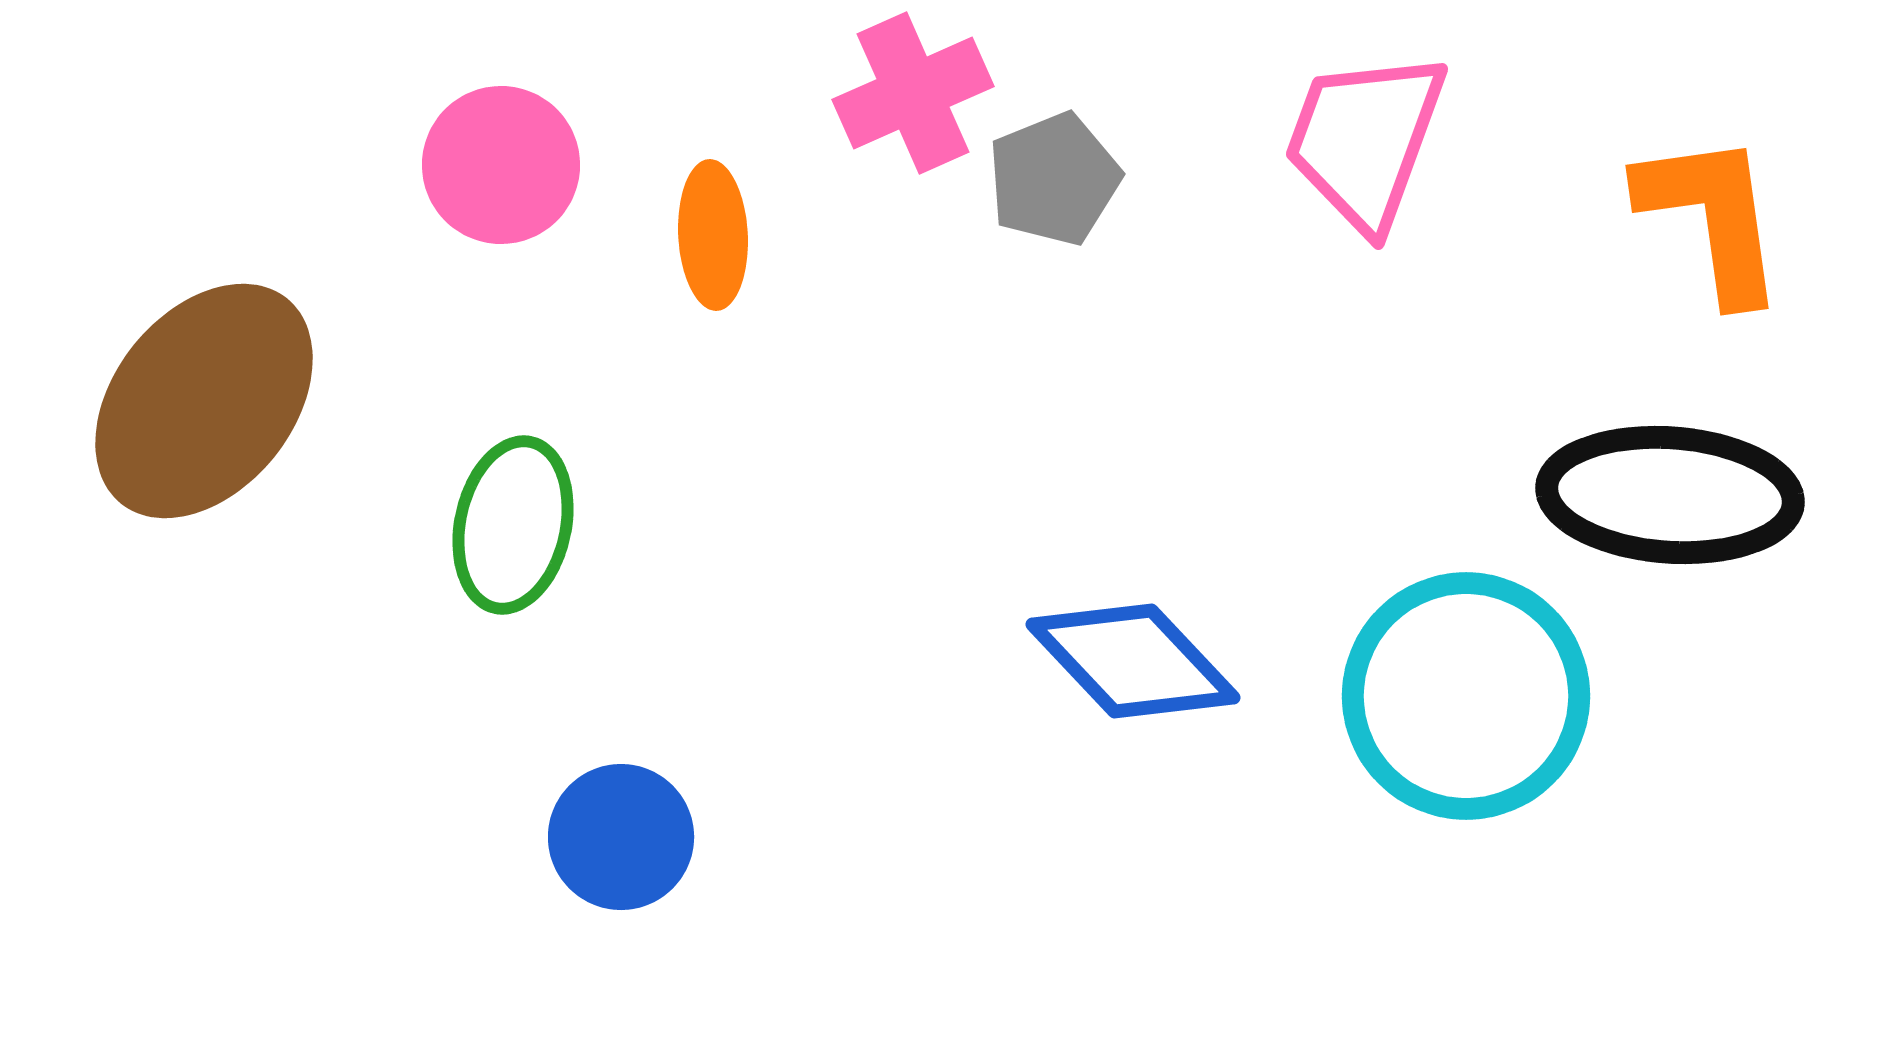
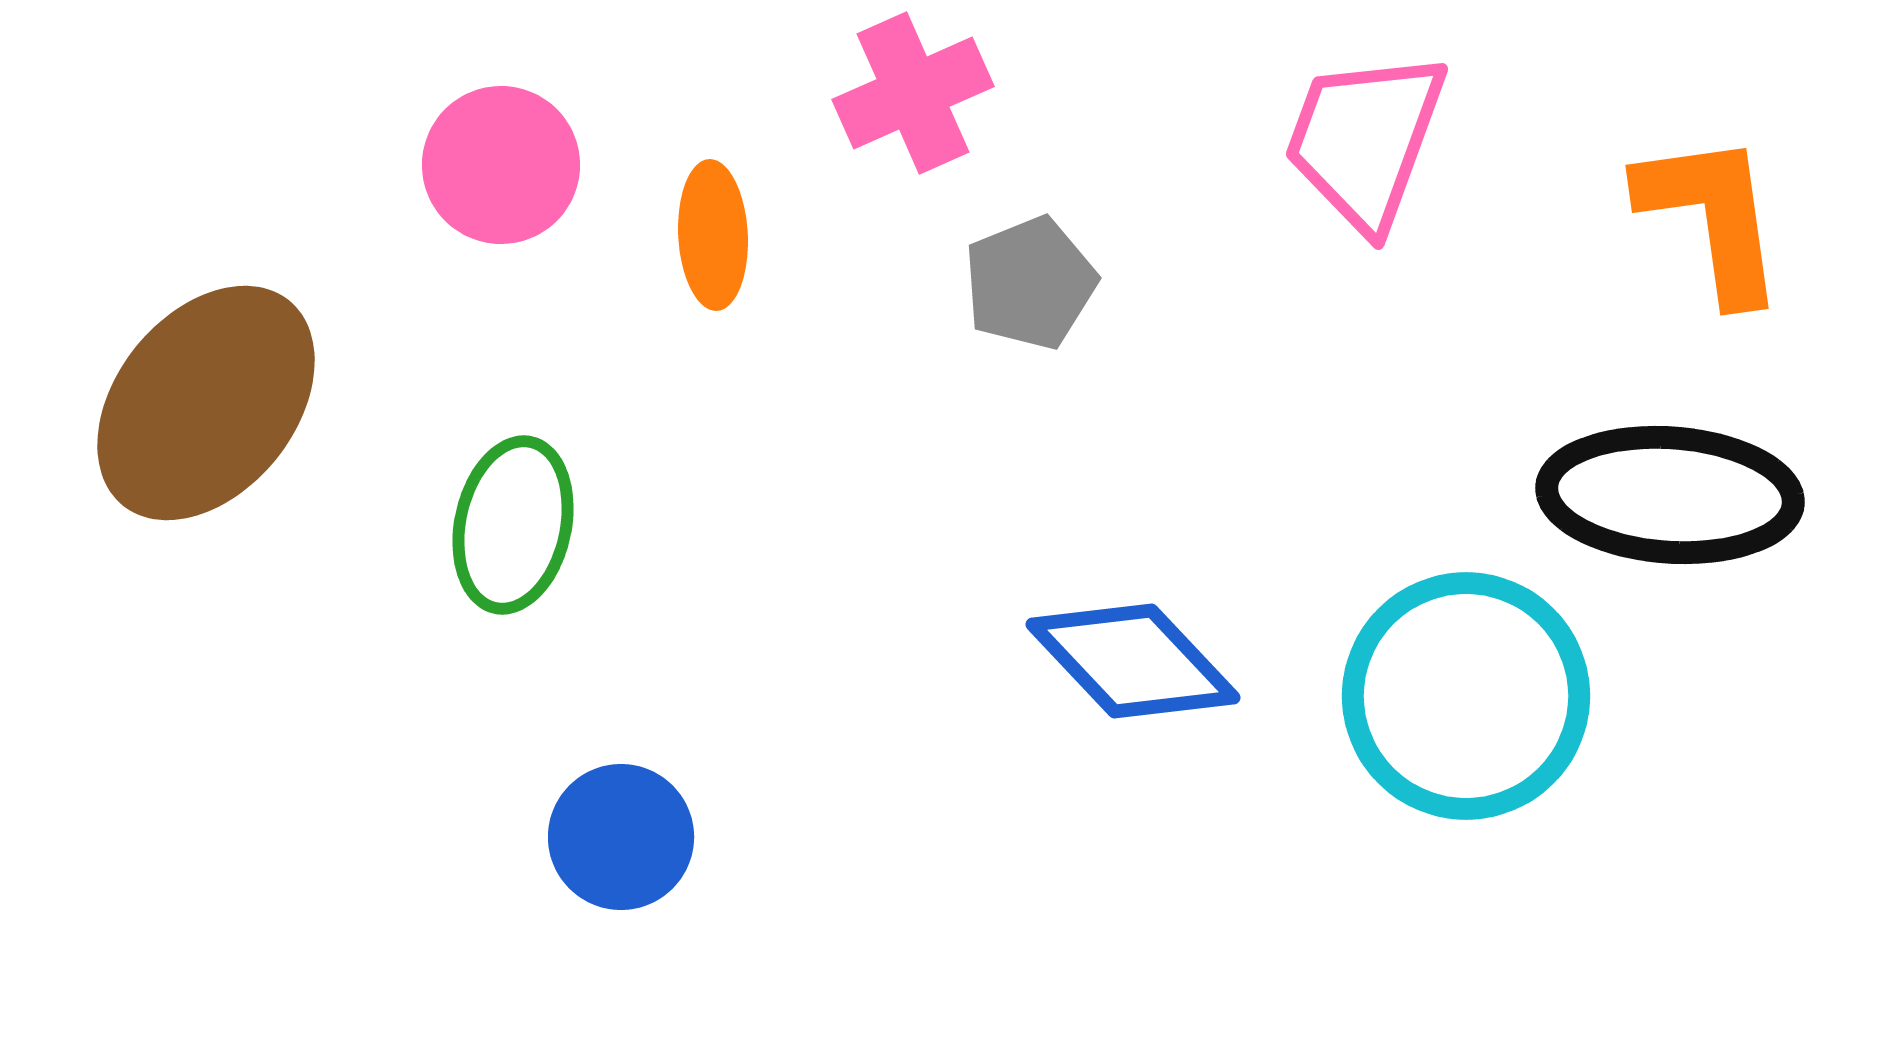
gray pentagon: moved 24 px left, 104 px down
brown ellipse: moved 2 px right, 2 px down
